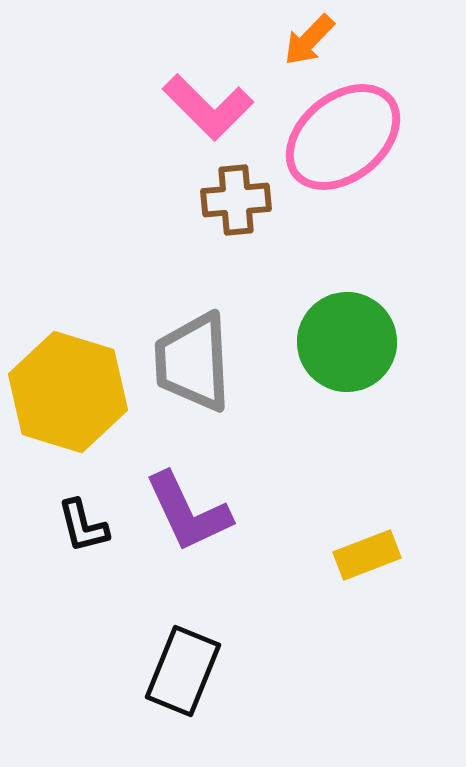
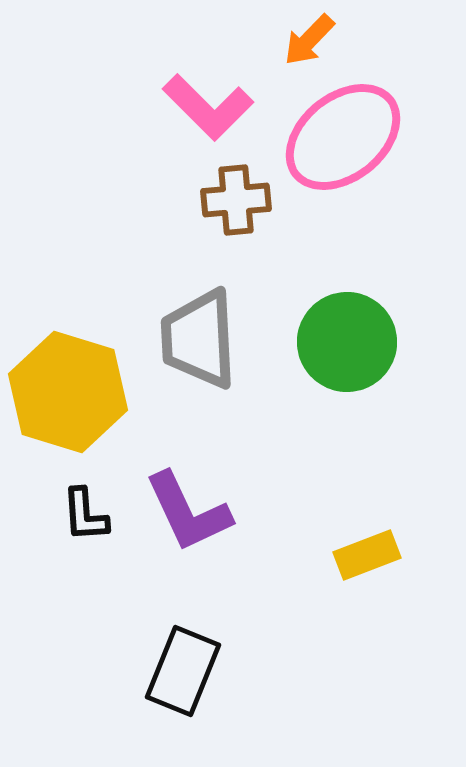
gray trapezoid: moved 6 px right, 23 px up
black L-shape: moved 2 px right, 11 px up; rotated 10 degrees clockwise
